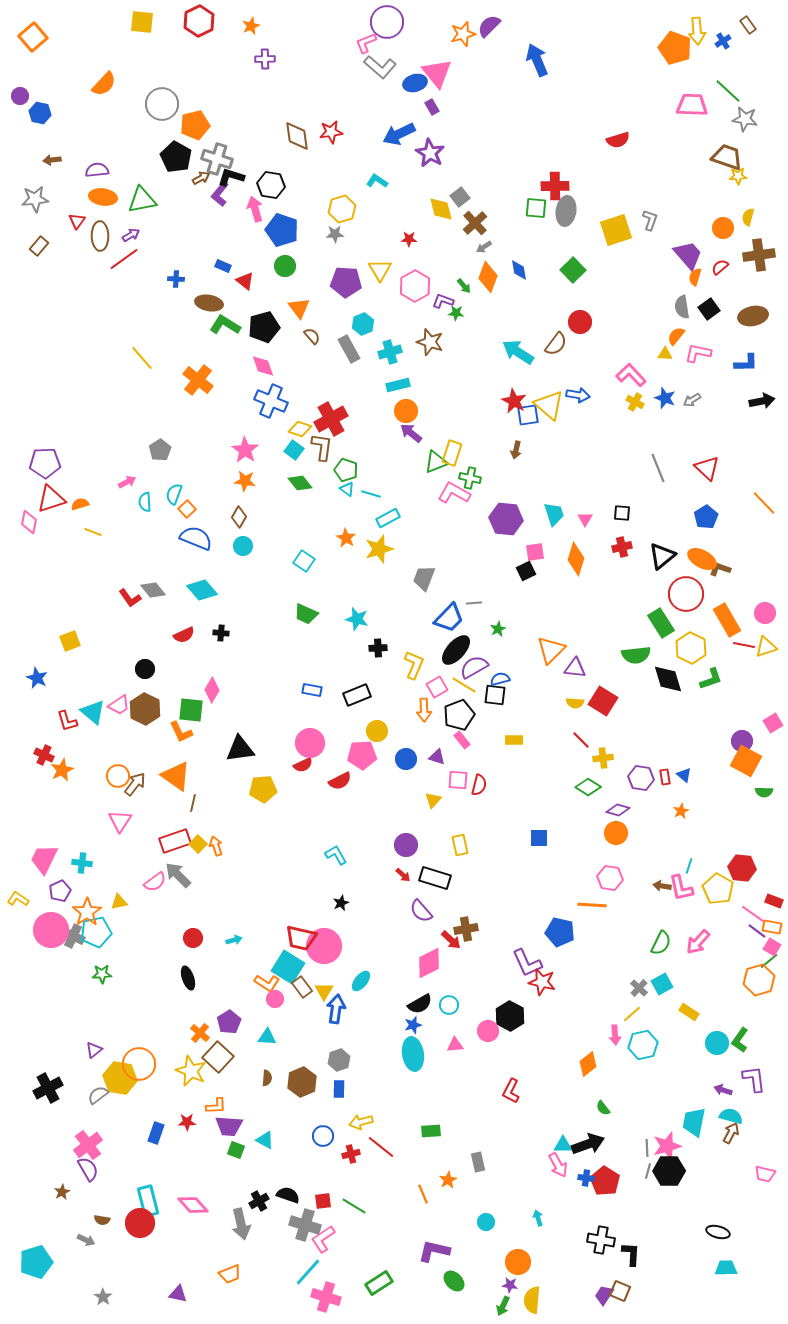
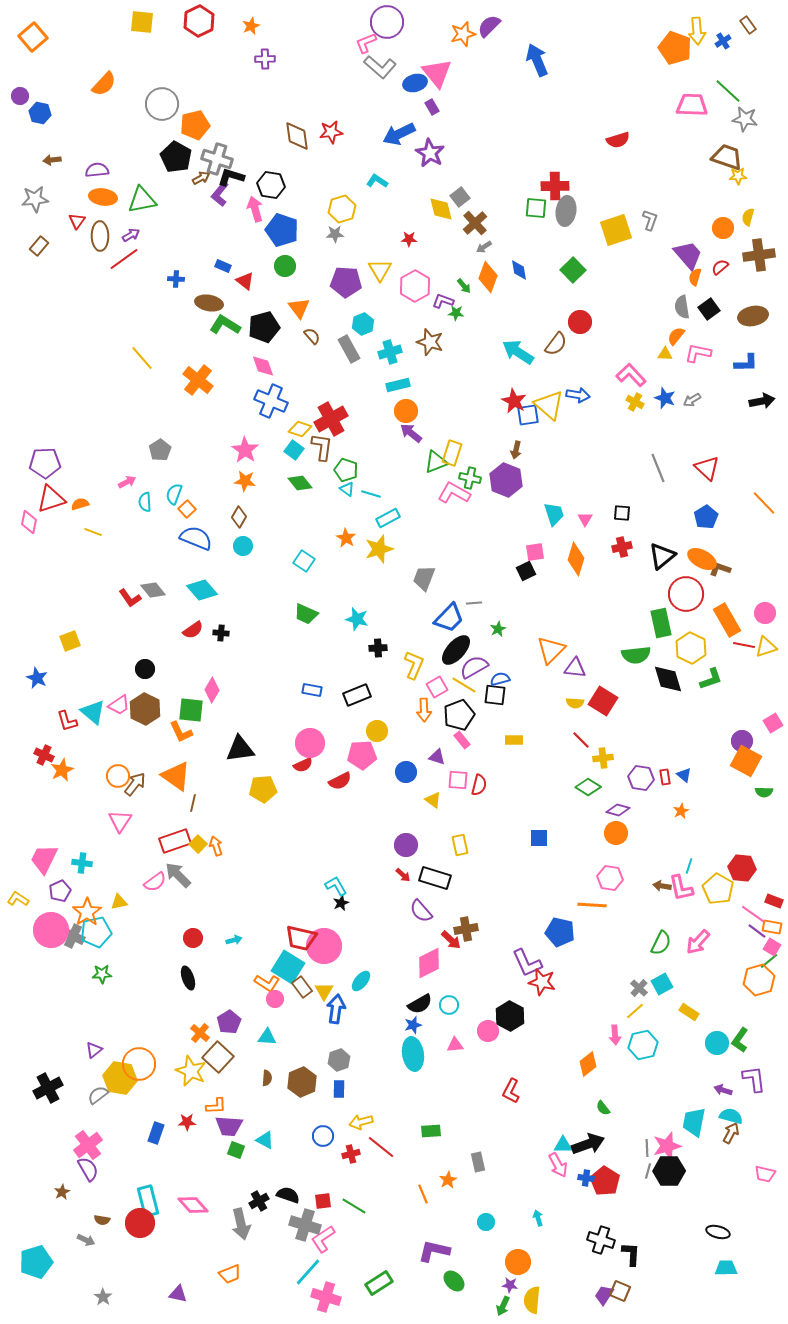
purple hexagon at (506, 519): moved 39 px up; rotated 16 degrees clockwise
green rectangle at (661, 623): rotated 20 degrees clockwise
red semicircle at (184, 635): moved 9 px right, 5 px up; rotated 10 degrees counterclockwise
blue circle at (406, 759): moved 13 px down
yellow triangle at (433, 800): rotated 36 degrees counterclockwise
cyan L-shape at (336, 855): moved 31 px down
yellow line at (632, 1014): moved 3 px right, 3 px up
black cross at (601, 1240): rotated 8 degrees clockwise
